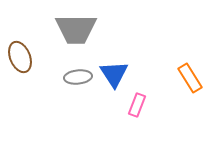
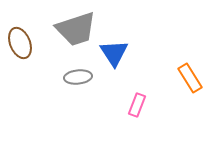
gray trapezoid: rotated 18 degrees counterclockwise
brown ellipse: moved 14 px up
blue triangle: moved 21 px up
